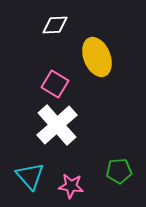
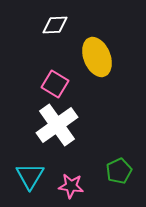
white cross: rotated 6 degrees clockwise
green pentagon: rotated 20 degrees counterclockwise
cyan triangle: rotated 12 degrees clockwise
